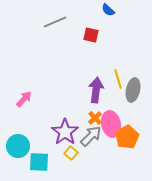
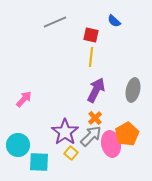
blue semicircle: moved 6 px right, 11 px down
yellow line: moved 27 px left, 22 px up; rotated 24 degrees clockwise
purple arrow: rotated 20 degrees clockwise
pink ellipse: moved 20 px down
orange pentagon: moved 3 px up
cyan circle: moved 1 px up
